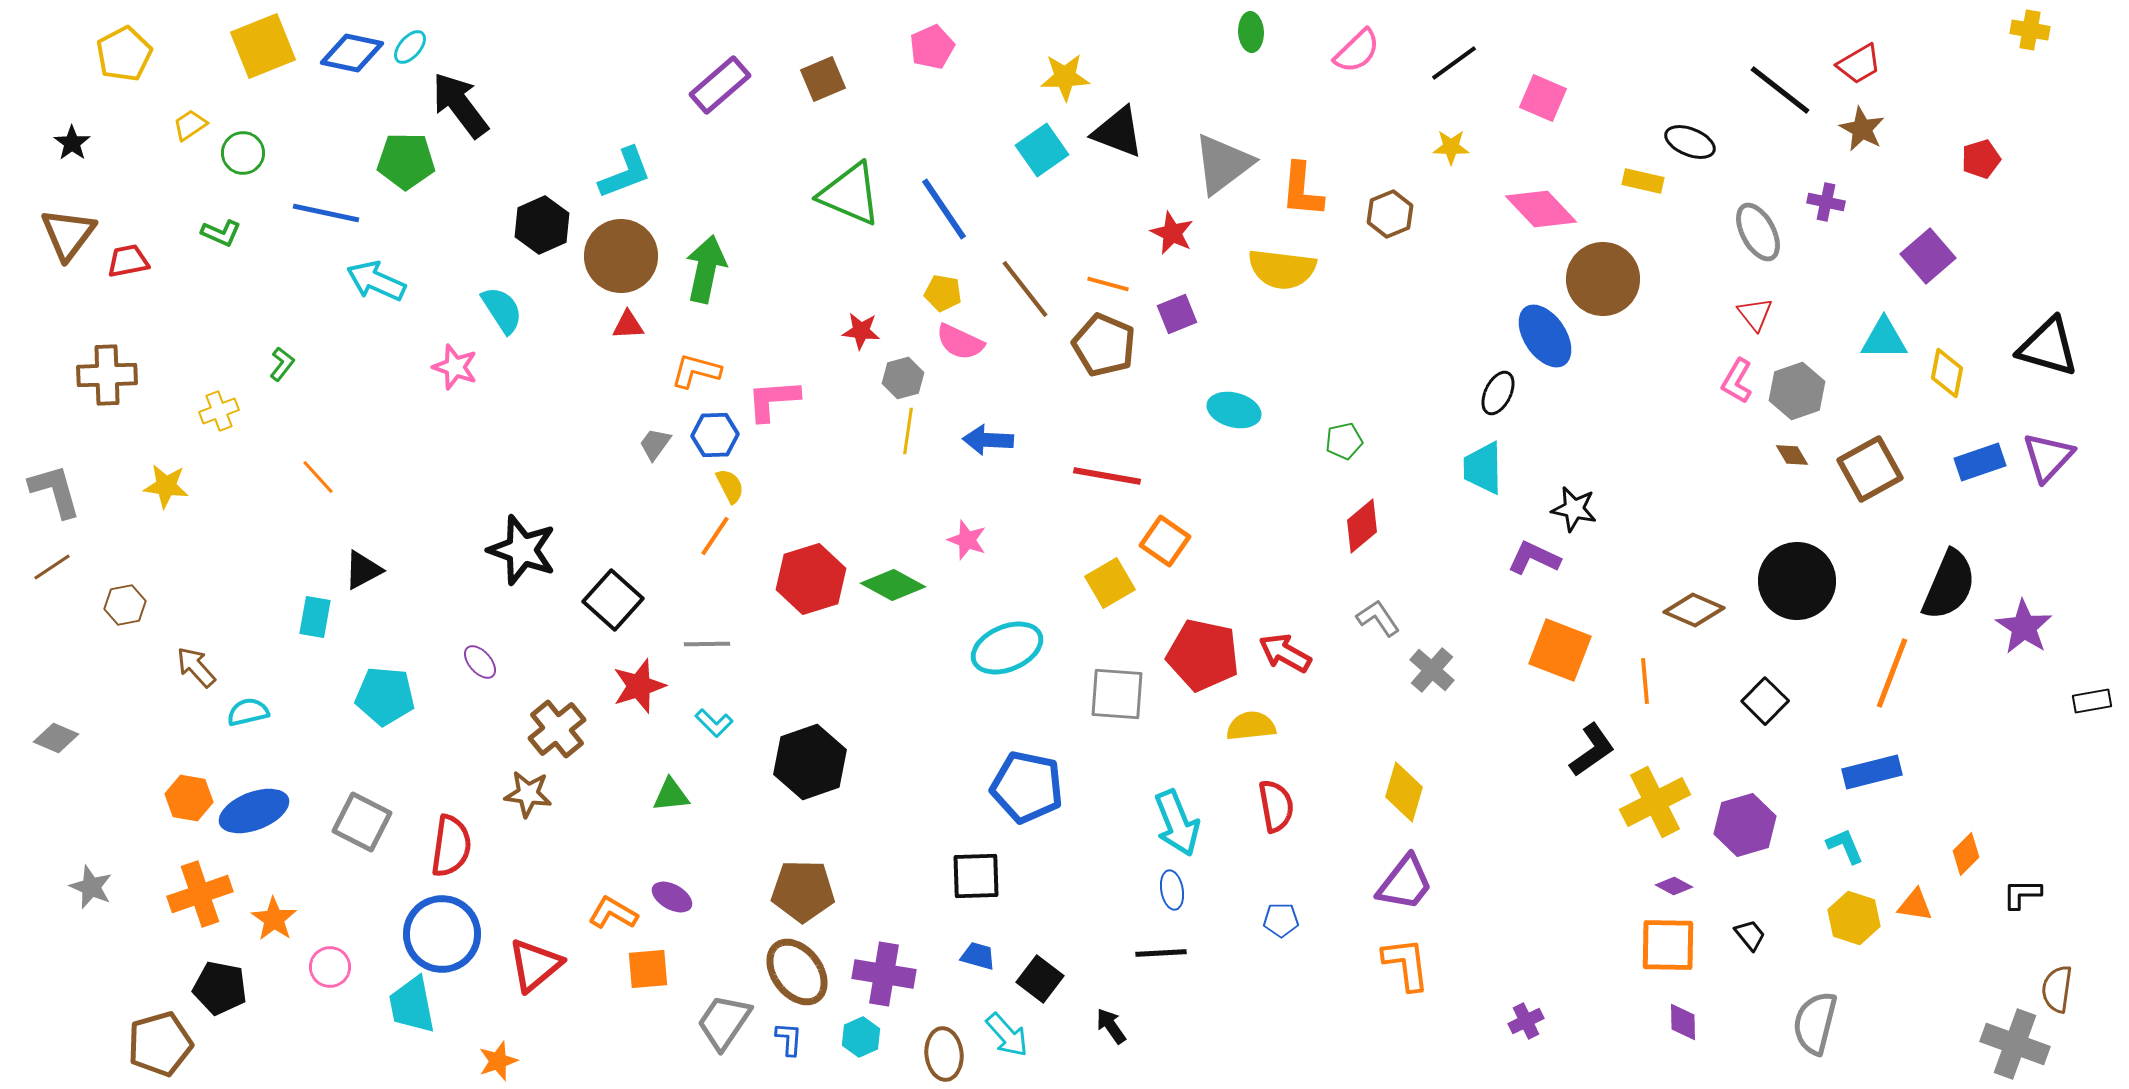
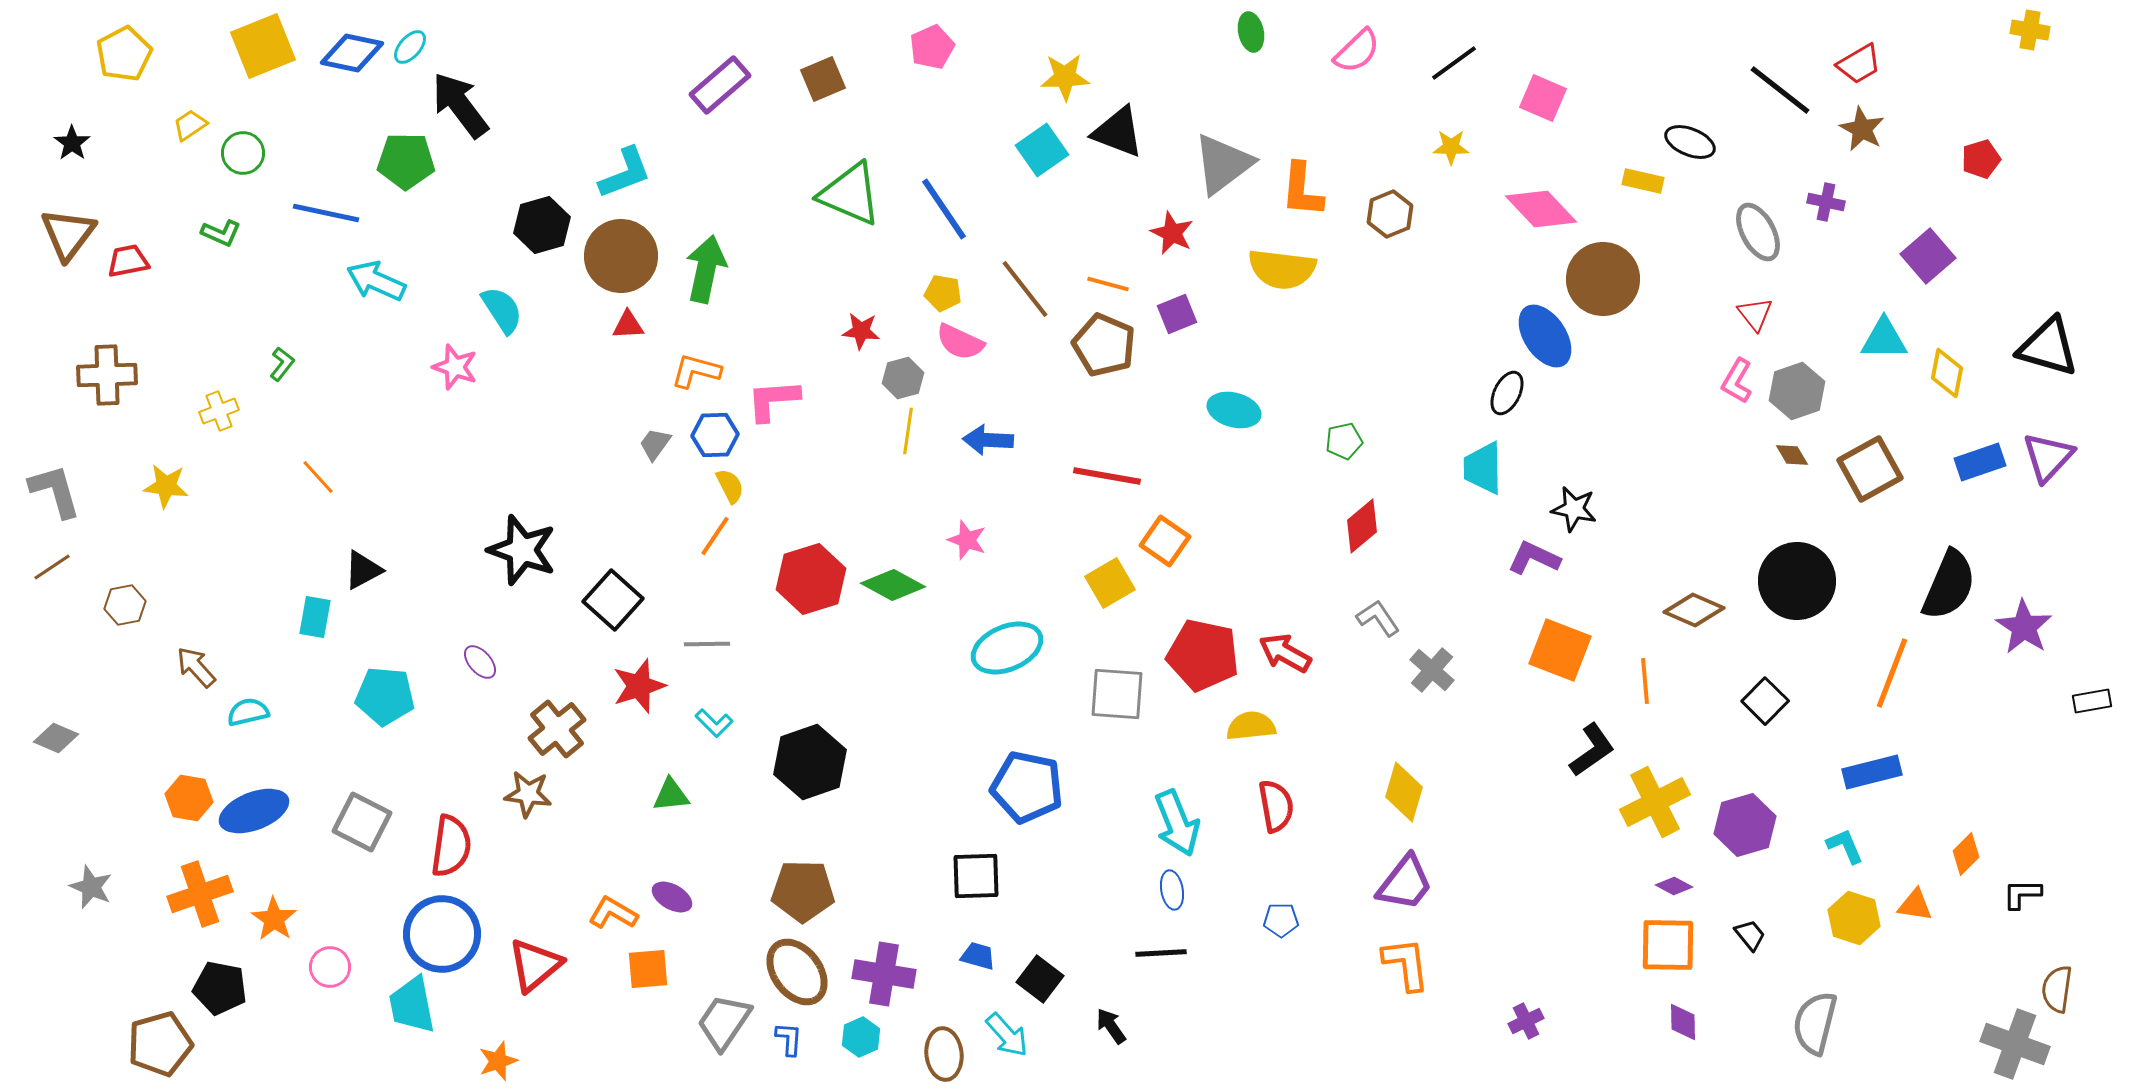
green ellipse at (1251, 32): rotated 9 degrees counterclockwise
black hexagon at (542, 225): rotated 8 degrees clockwise
black ellipse at (1498, 393): moved 9 px right
